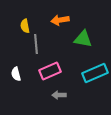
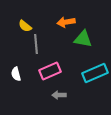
orange arrow: moved 6 px right, 2 px down
yellow semicircle: rotated 40 degrees counterclockwise
